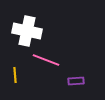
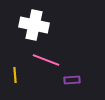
white cross: moved 7 px right, 6 px up
purple rectangle: moved 4 px left, 1 px up
